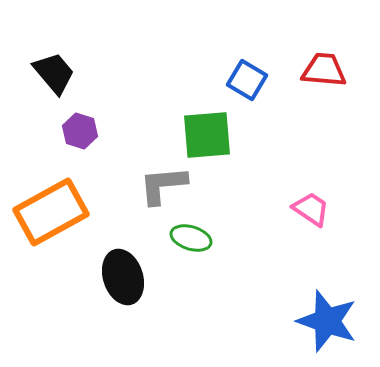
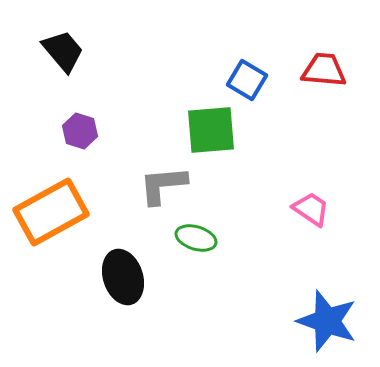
black trapezoid: moved 9 px right, 22 px up
green square: moved 4 px right, 5 px up
green ellipse: moved 5 px right
